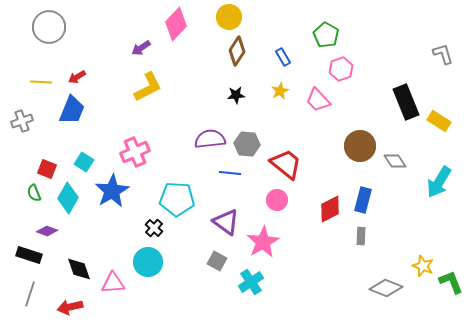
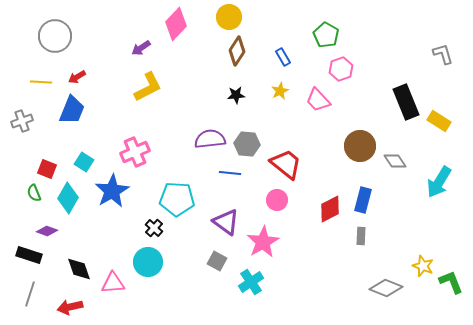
gray circle at (49, 27): moved 6 px right, 9 px down
